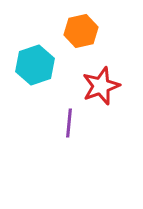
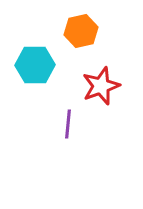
cyan hexagon: rotated 18 degrees clockwise
purple line: moved 1 px left, 1 px down
